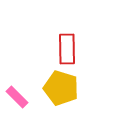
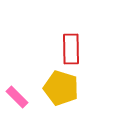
red rectangle: moved 4 px right
